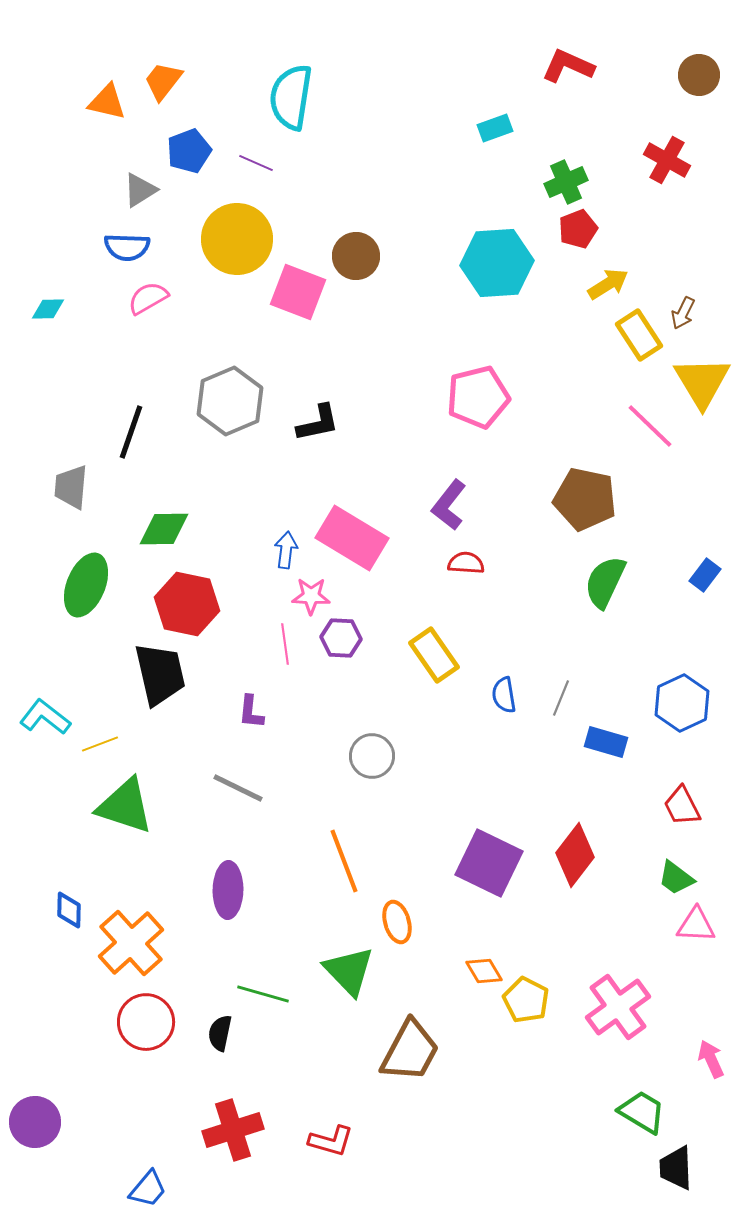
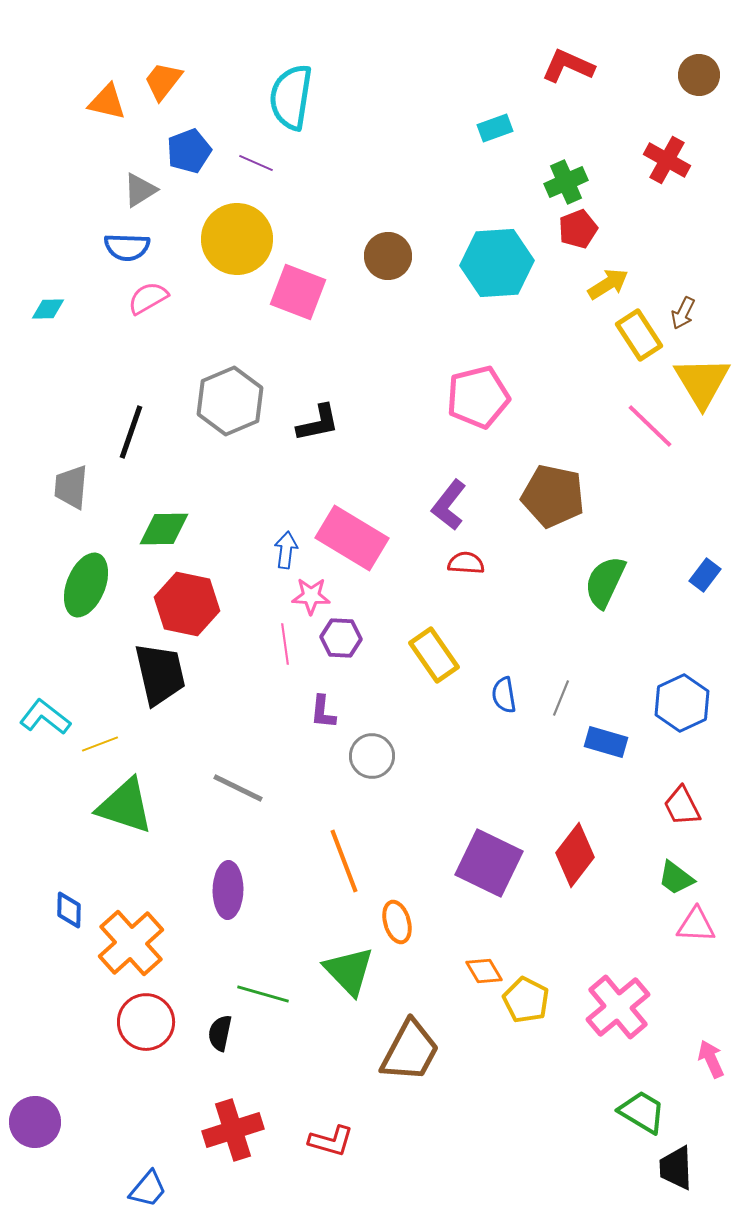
brown circle at (356, 256): moved 32 px right
brown pentagon at (585, 499): moved 32 px left, 3 px up
purple L-shape at (251, 712): moved 72 px right
pink cross at (618, 1007): rotated 4 degrees counterclockwise
